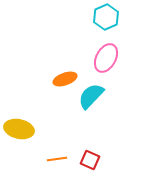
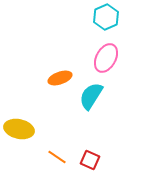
orange ellipse: moved 5 px left, 1 px up
cyan semicircle: rotated 12 degrees counterclockwise
orange line: moved 2 px up; rotated 42 degrees clockwise
